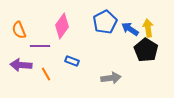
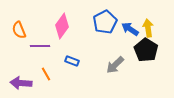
purple arrow: moved 18 px down
gray arrow: moved 4 px right, 13 px up; rotated 144 degrees clockwise
